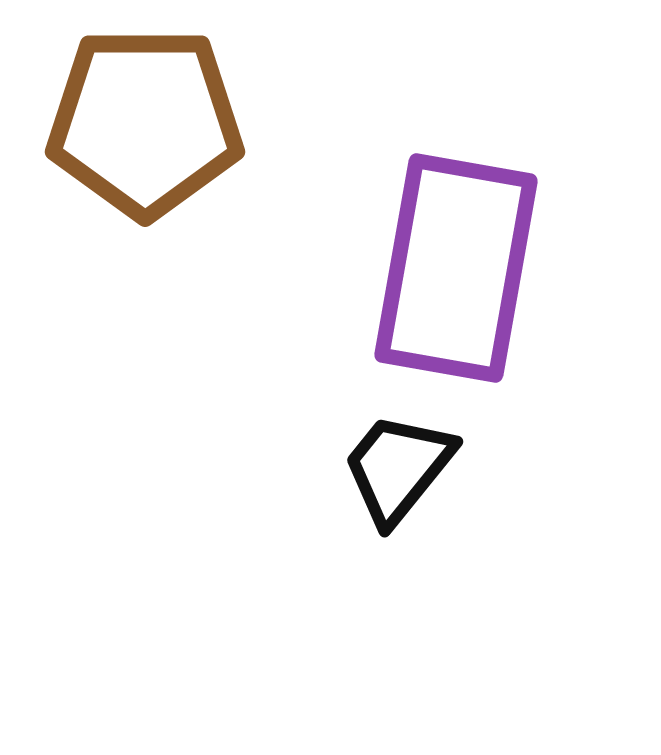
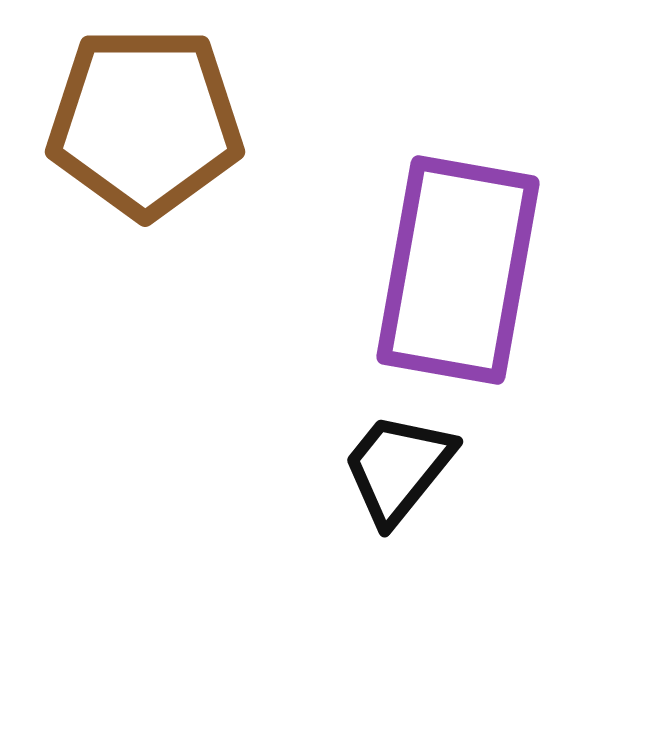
purple rectangle: moved 2 px right, 2 px down
